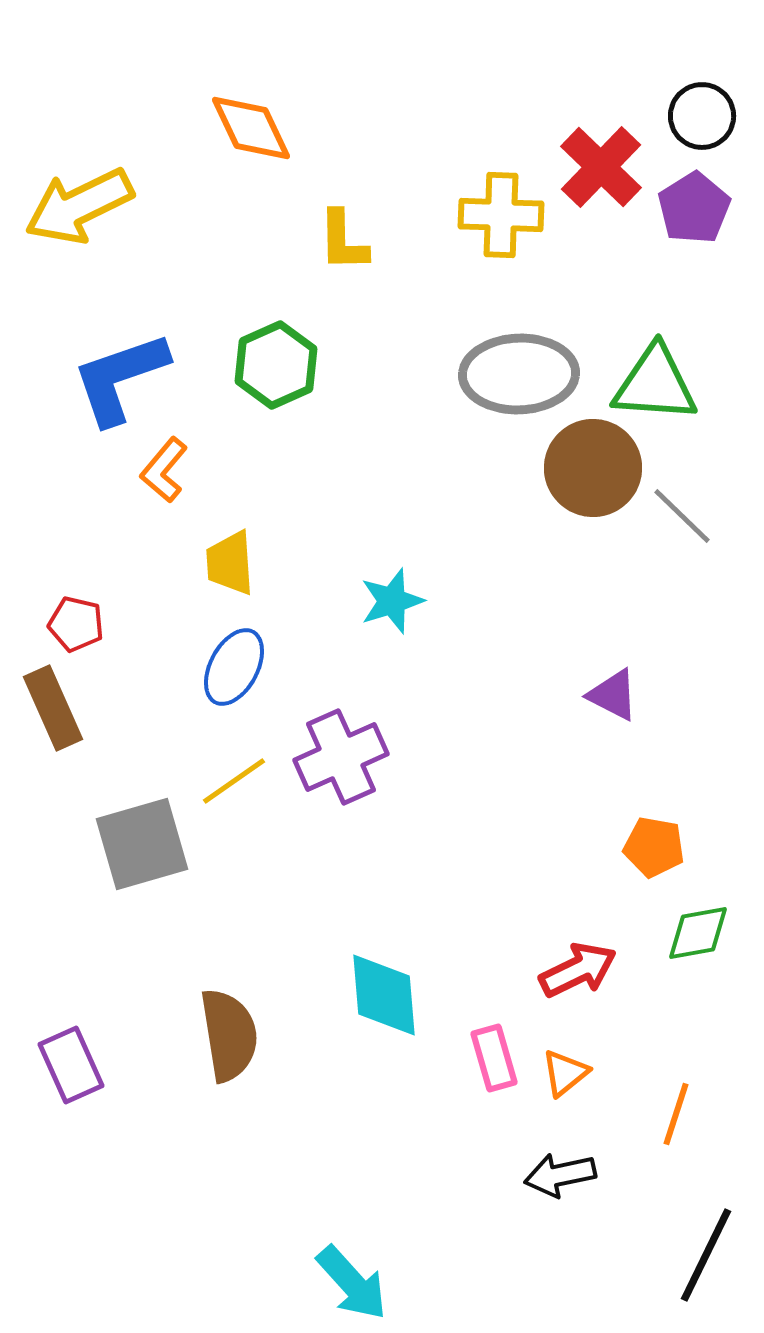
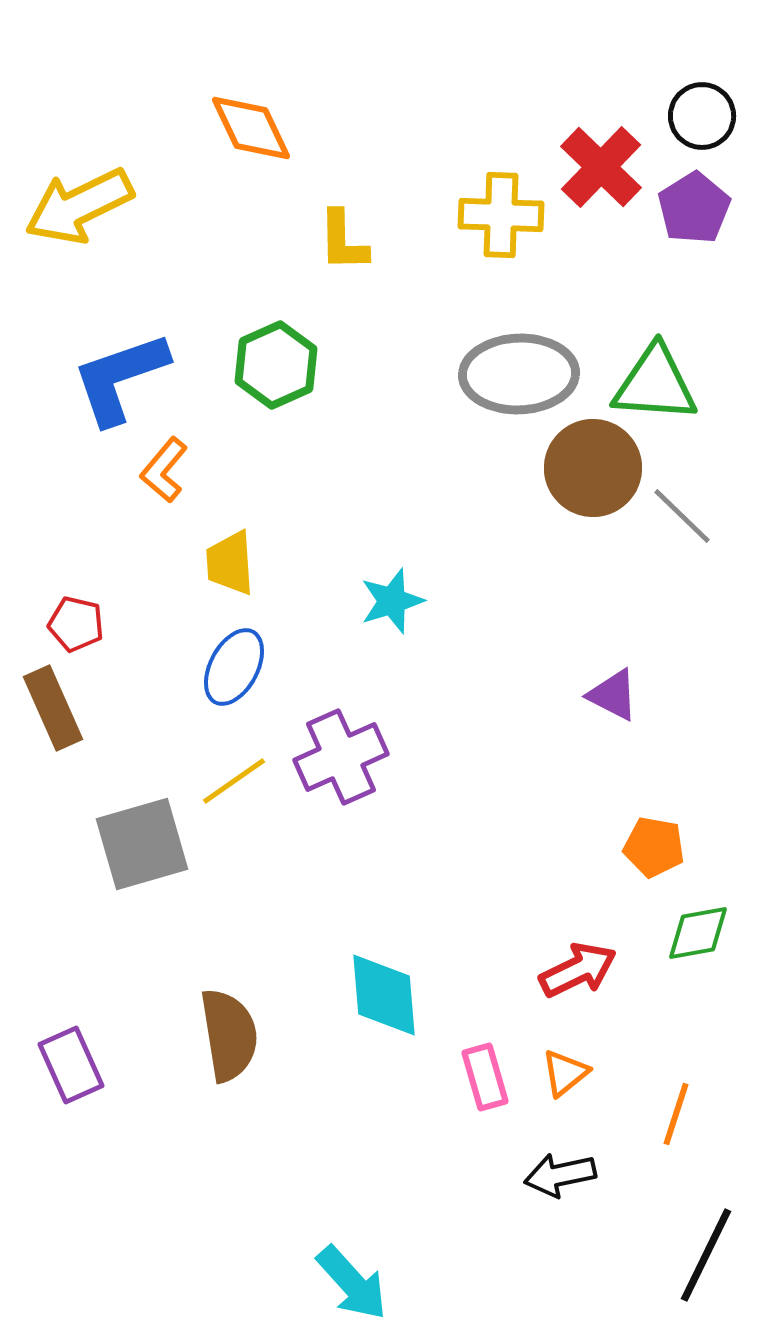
pink rectangle: moved 9 px left, 19 px down
